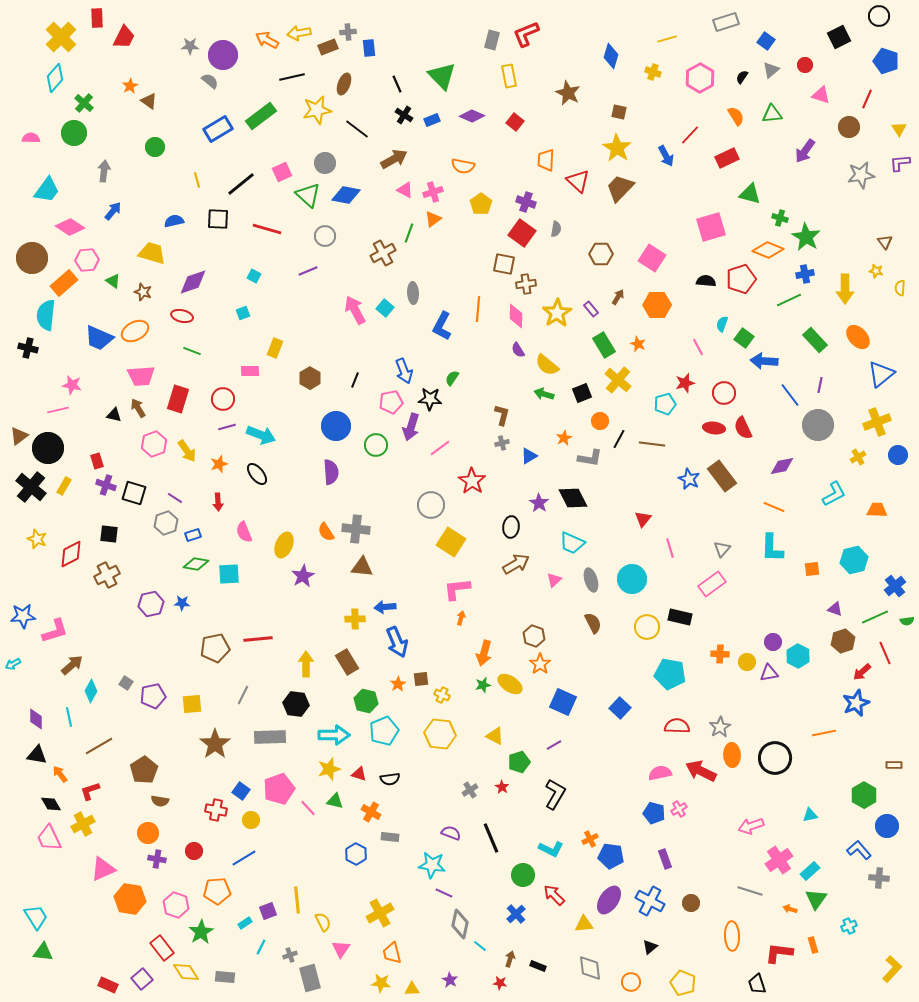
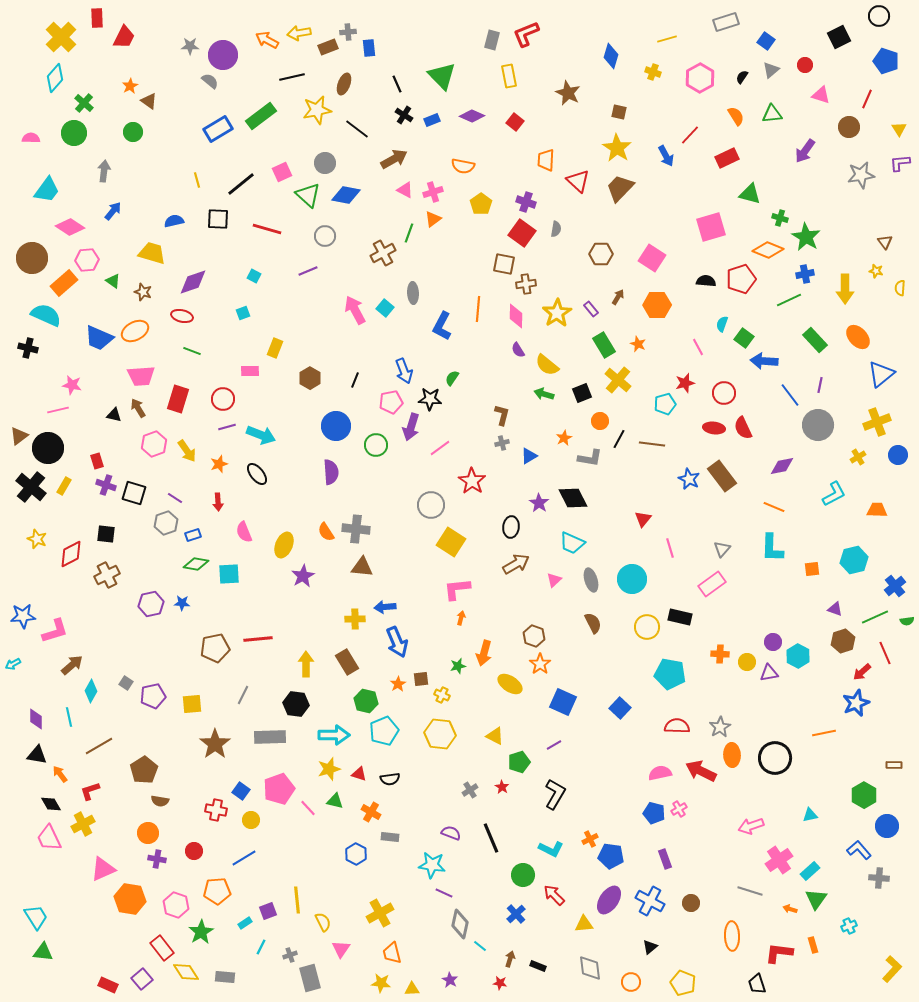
green circle at (155, 147): moved 22 px left, 15 px up
cyan semicircle at (46, 315): rotated 108 degrees clockwise
black square at (109, 534): moved 3 px left
green star at (483, 685): moved 25 px left, 19 px up
